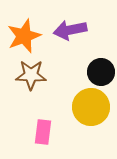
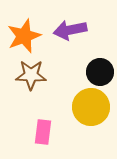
black circle: moved 1 px left
